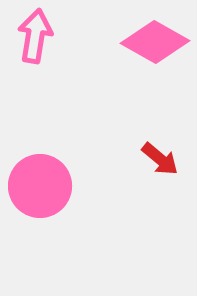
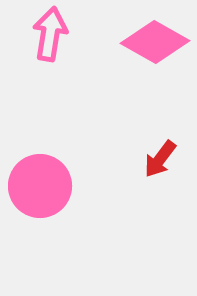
pink arrow: moved 15 px right, 2 px up
red arrow: rotated 87 degrees clockwise
